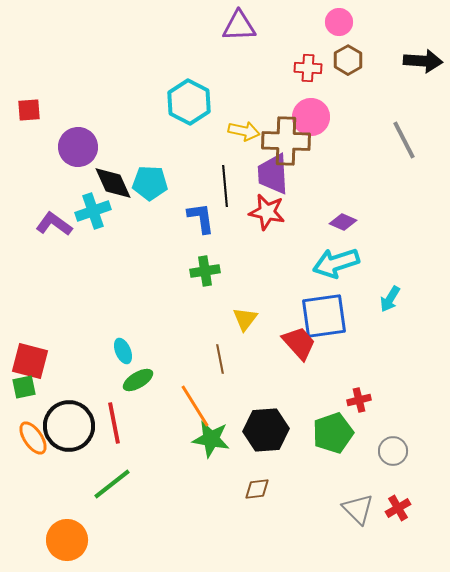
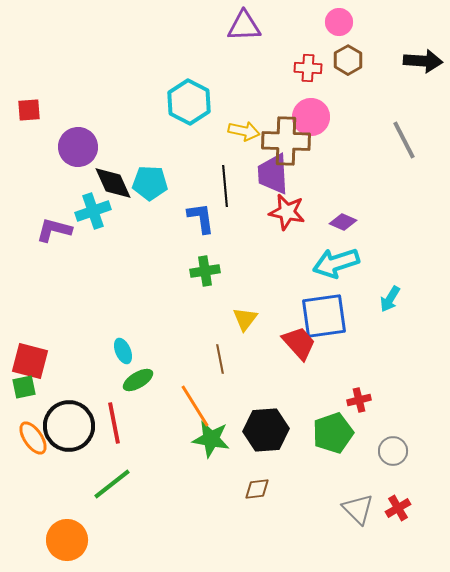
purple triangle at (239, 26): moved 5 px right
red star at (267, 212): moved 20 px right
purple L-shape at (54, 224): moved 6 px down; rotated 21 degrees counterclockwise
